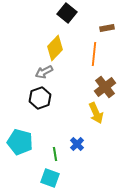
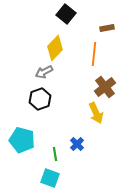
black square: moved 1 px left, 1 px down
black hexagon: moved 1 px down
cyan pentagon: moved 2 px right, 2 px up
